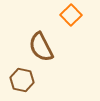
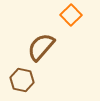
brown semicircle: rotated 68 degrees clockwise
